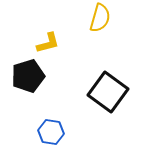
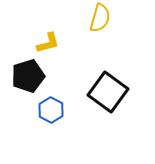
blue hexagon: moved 22 px up; rotated 20 degrees clockwise
